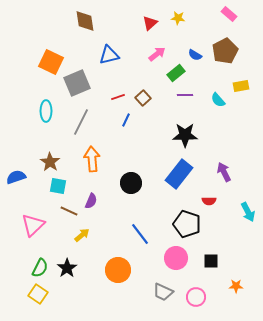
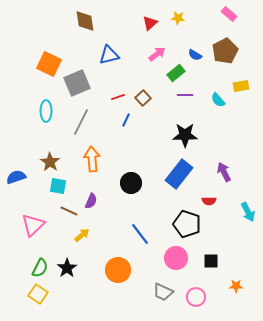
orange square at (51, 62): moved 2 px left, 2 px down
